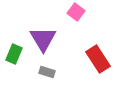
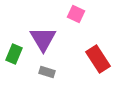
pink square: moved 2 px down; rotated 12 degrees counterclockwise
